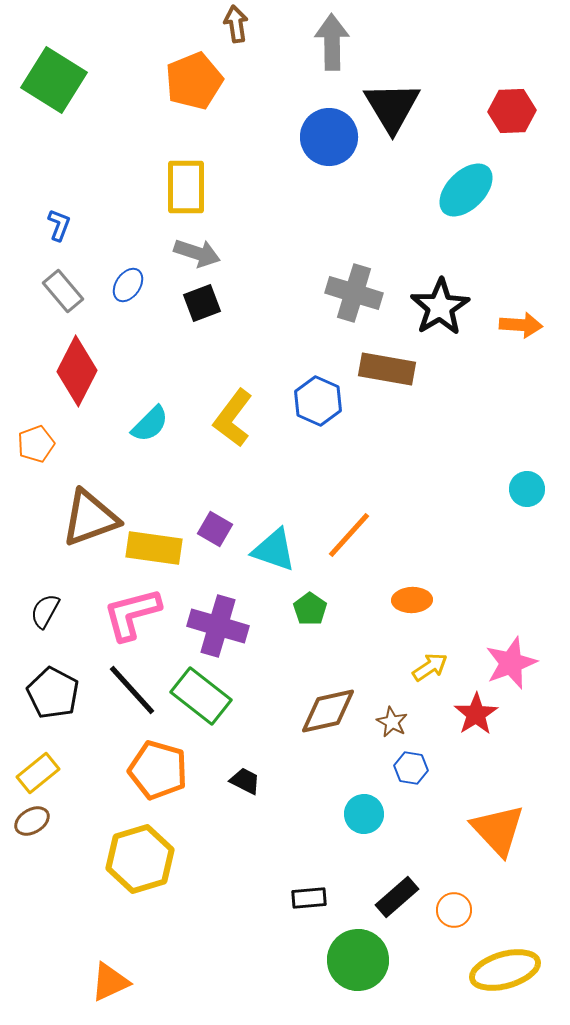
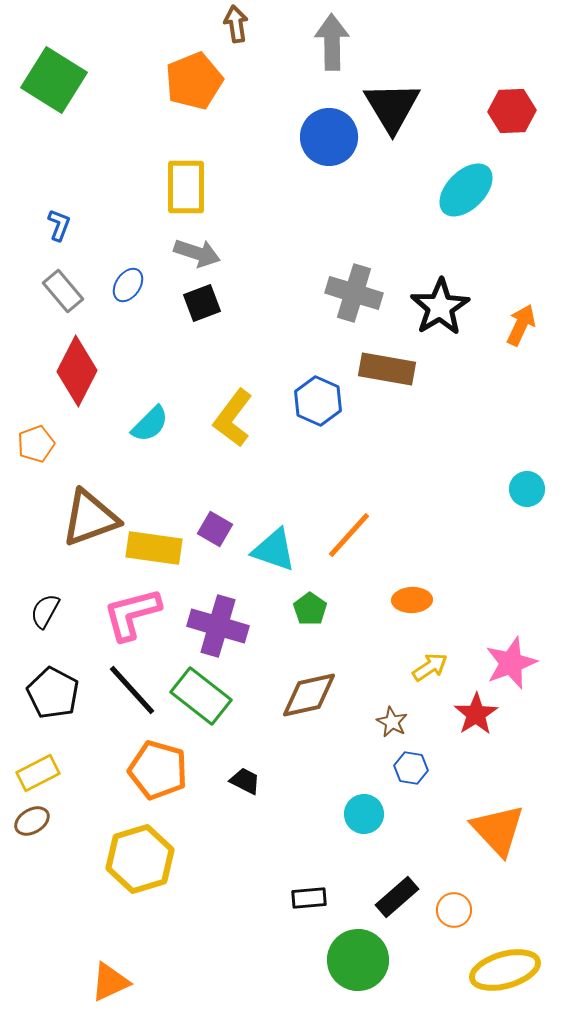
orange arrow at (521, 325): rotated 69 degrees counterclockwise
brown diamond at (328, 711): moved 19 px left, 16 px up
yellow rectangle at (38, 773): rotated 12 degrees clockwise
